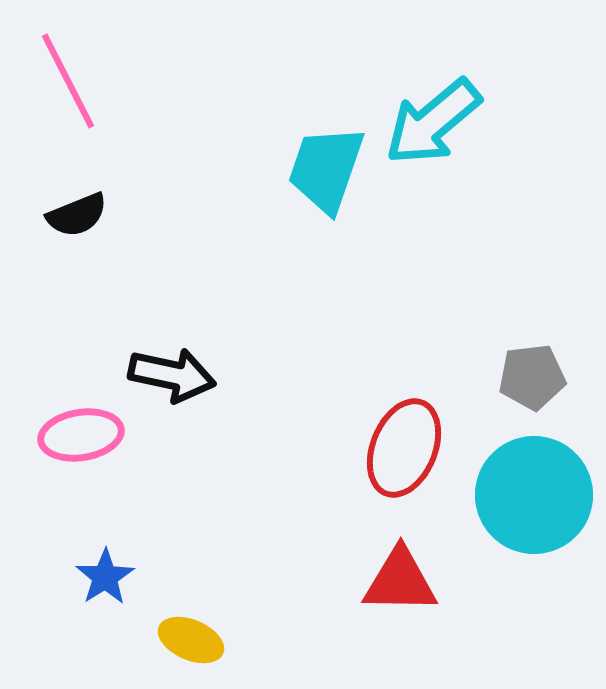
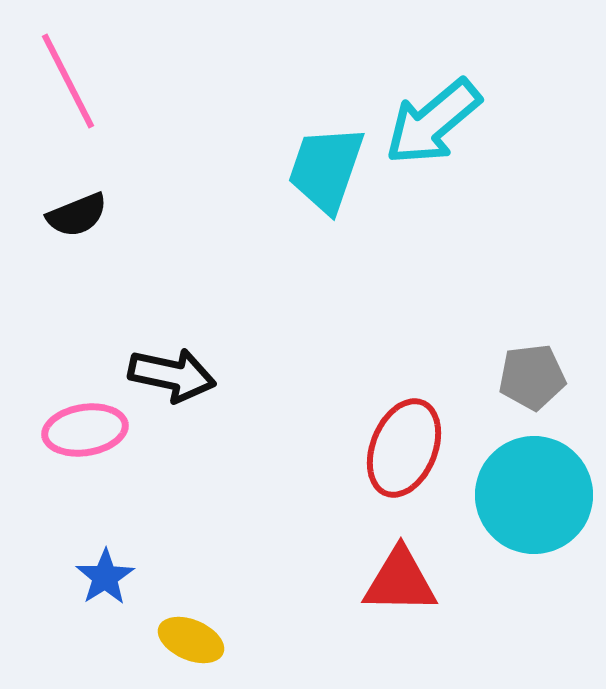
pink ellipse: moved 4 px right, 5 px up
